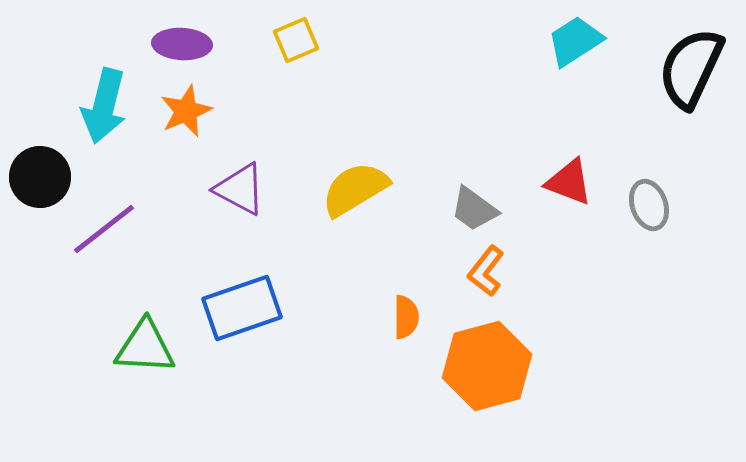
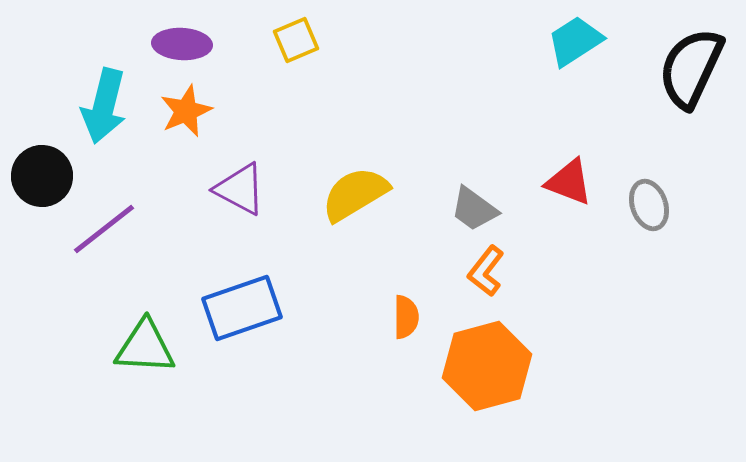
black circle: moved 2 px right, 1 px up
yellow semicircle: moved 5 px down
